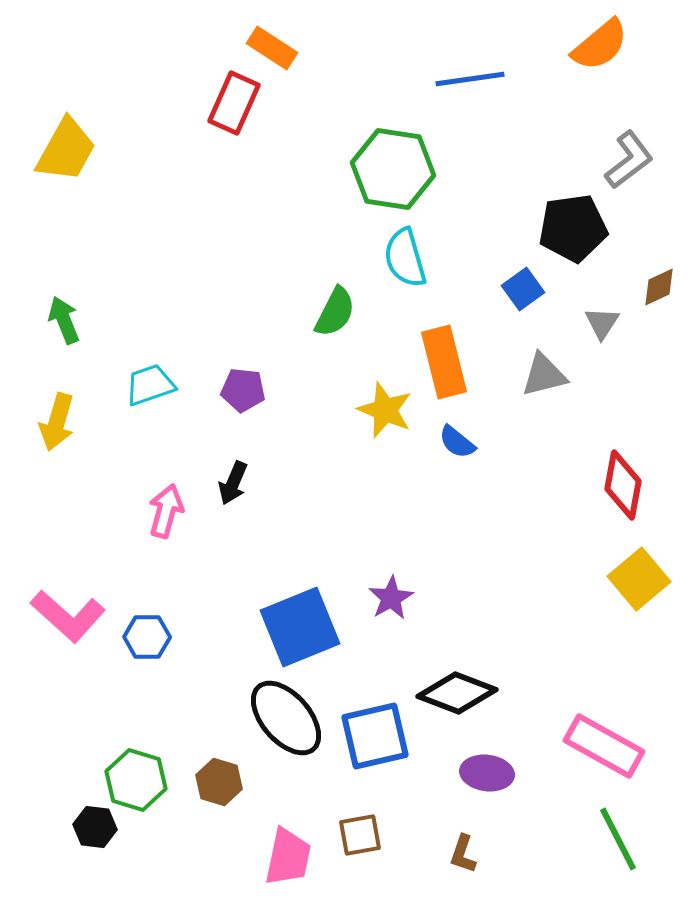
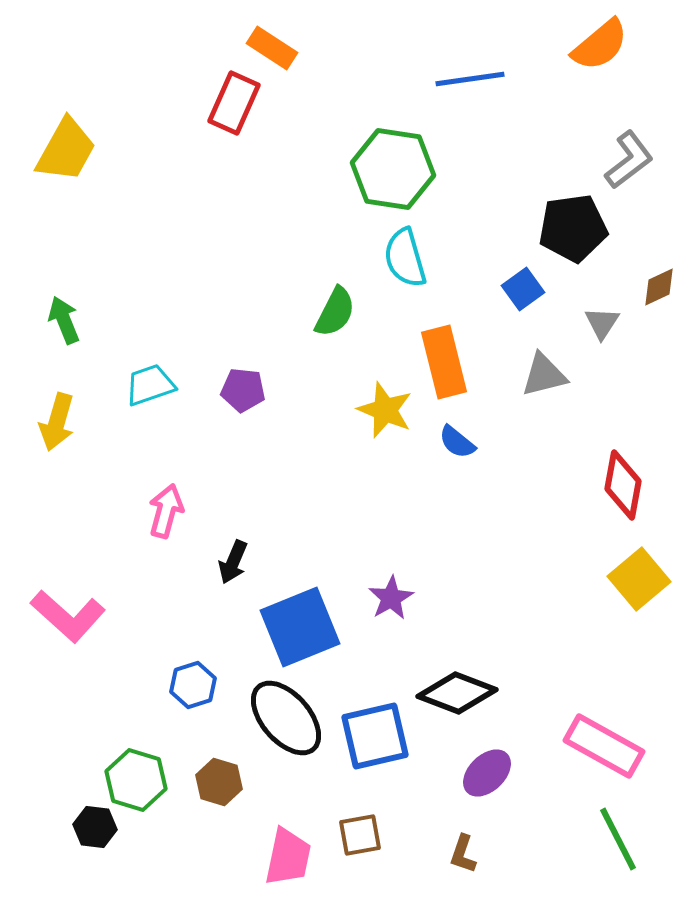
black arrow at (233, 483): moved 79 px down
blue hexagon at (147, 637): moved 46 px right, 48 px down; rotated 18 degrees counterclockwise
purple ellipse at (487, 773): rotated 51 degrees counterclockwise
